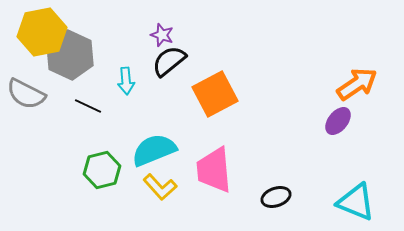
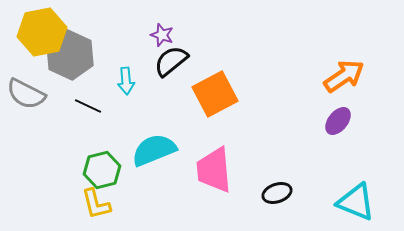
black semicircle: moved 2 px right
orange arrow: moved 13 px left, 8 px up
yellow L-shape: moved 64 px left, 17 px down; rotated 28 degrees clockwise
black ellipse: moved 1 px right, 4 px up
